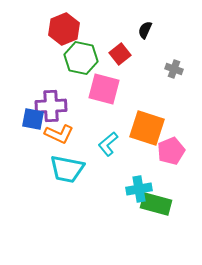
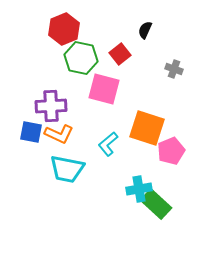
blue square: moved 2 px left, 13 px down
green rectangle: rotated 28 degrees clockwise
